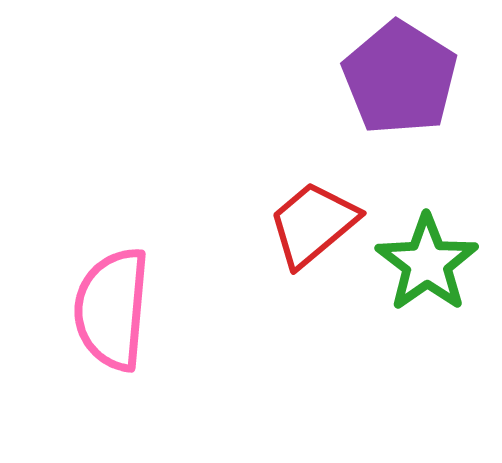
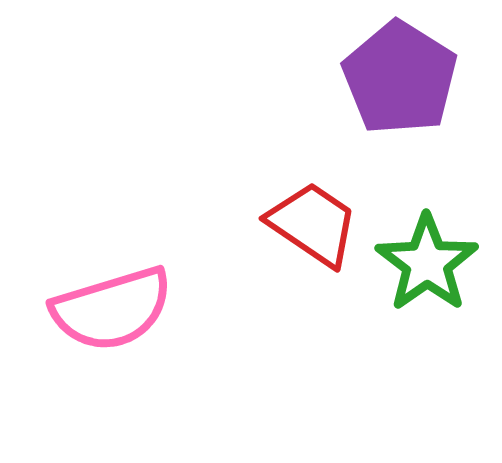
red trapezoid: rotated 74 degrees clockwise
pink semicircle: rotated 112 degrees counterclockwise
